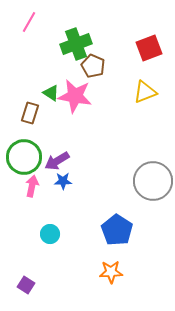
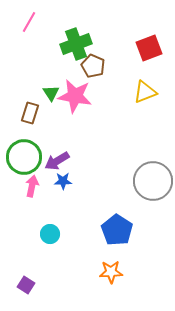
green triangle: rotated 24 degrees clockwise
